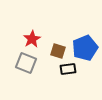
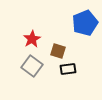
blue pentagon: moved 25 px up
gray square: moved 6 px right, 3 px down; rotated 15 degrees clockwise
